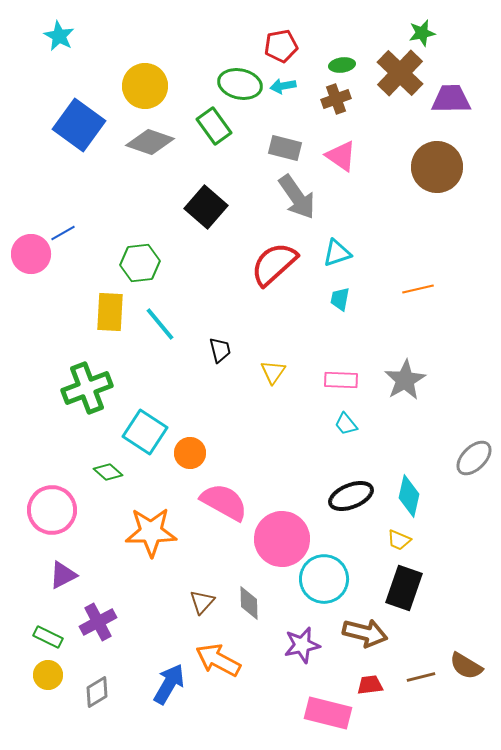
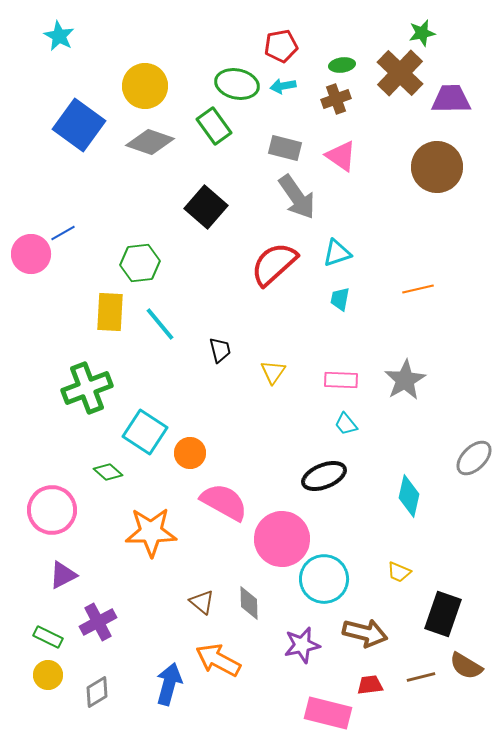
green ellipse at (240, 84): moved 3 px left
black ellipse at (351, 496): moved 27 px left, 20 px up
yellow trapezoid at (399, 540): moved 32 px down
black rectangle at (404, 588): moved 39 px right, 26 px down
brown triangle at (202, 602): rotated 32 degrees counterclockwise
blue arrow at (169, 684): rotated 15 degrees counterclockwise
